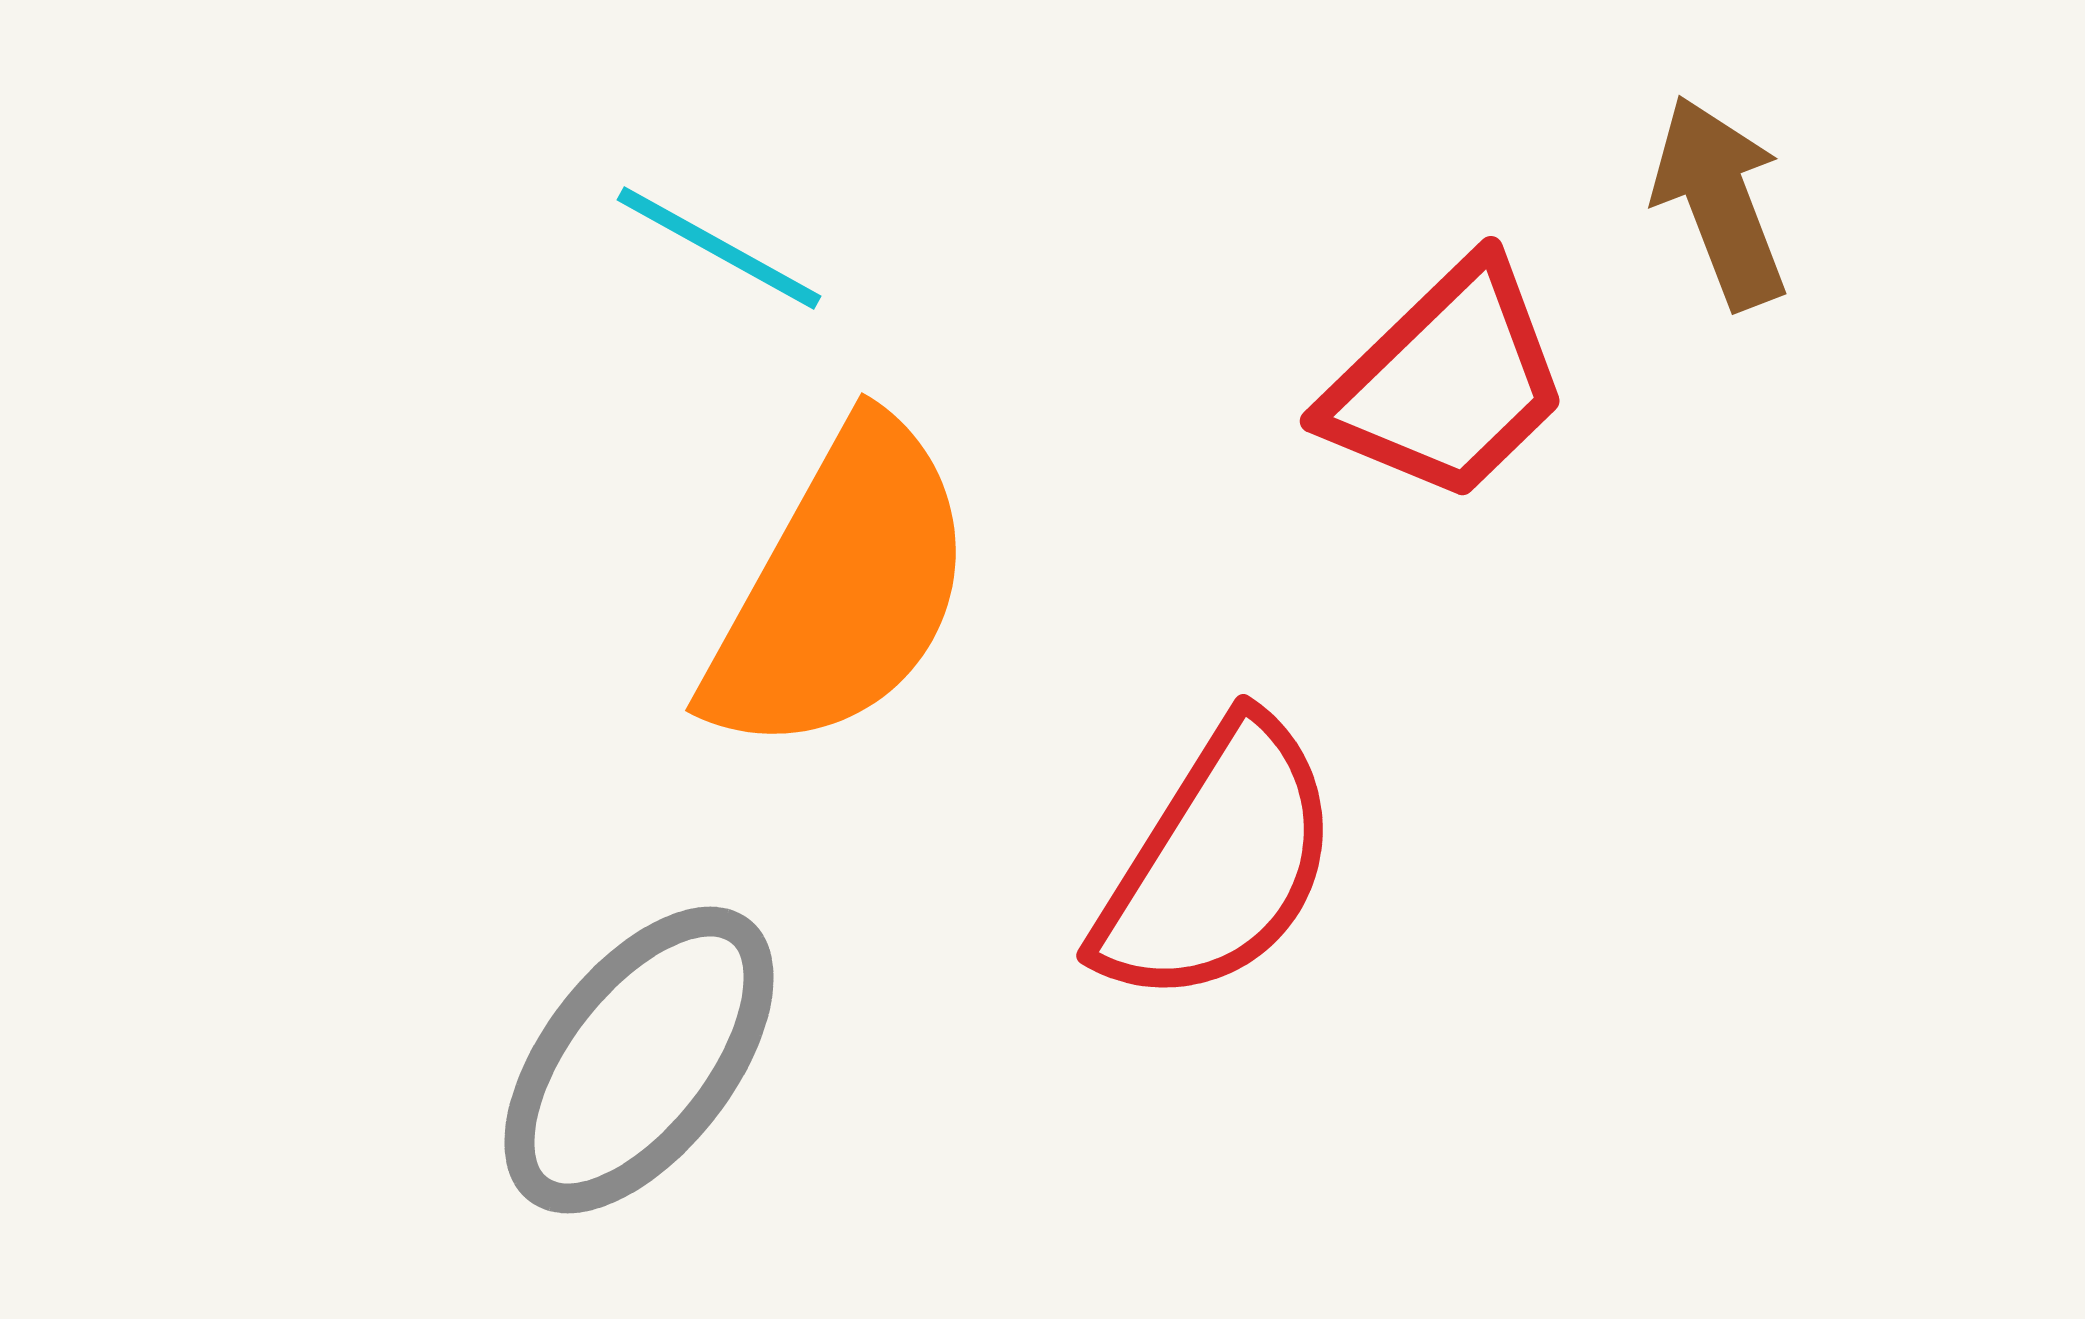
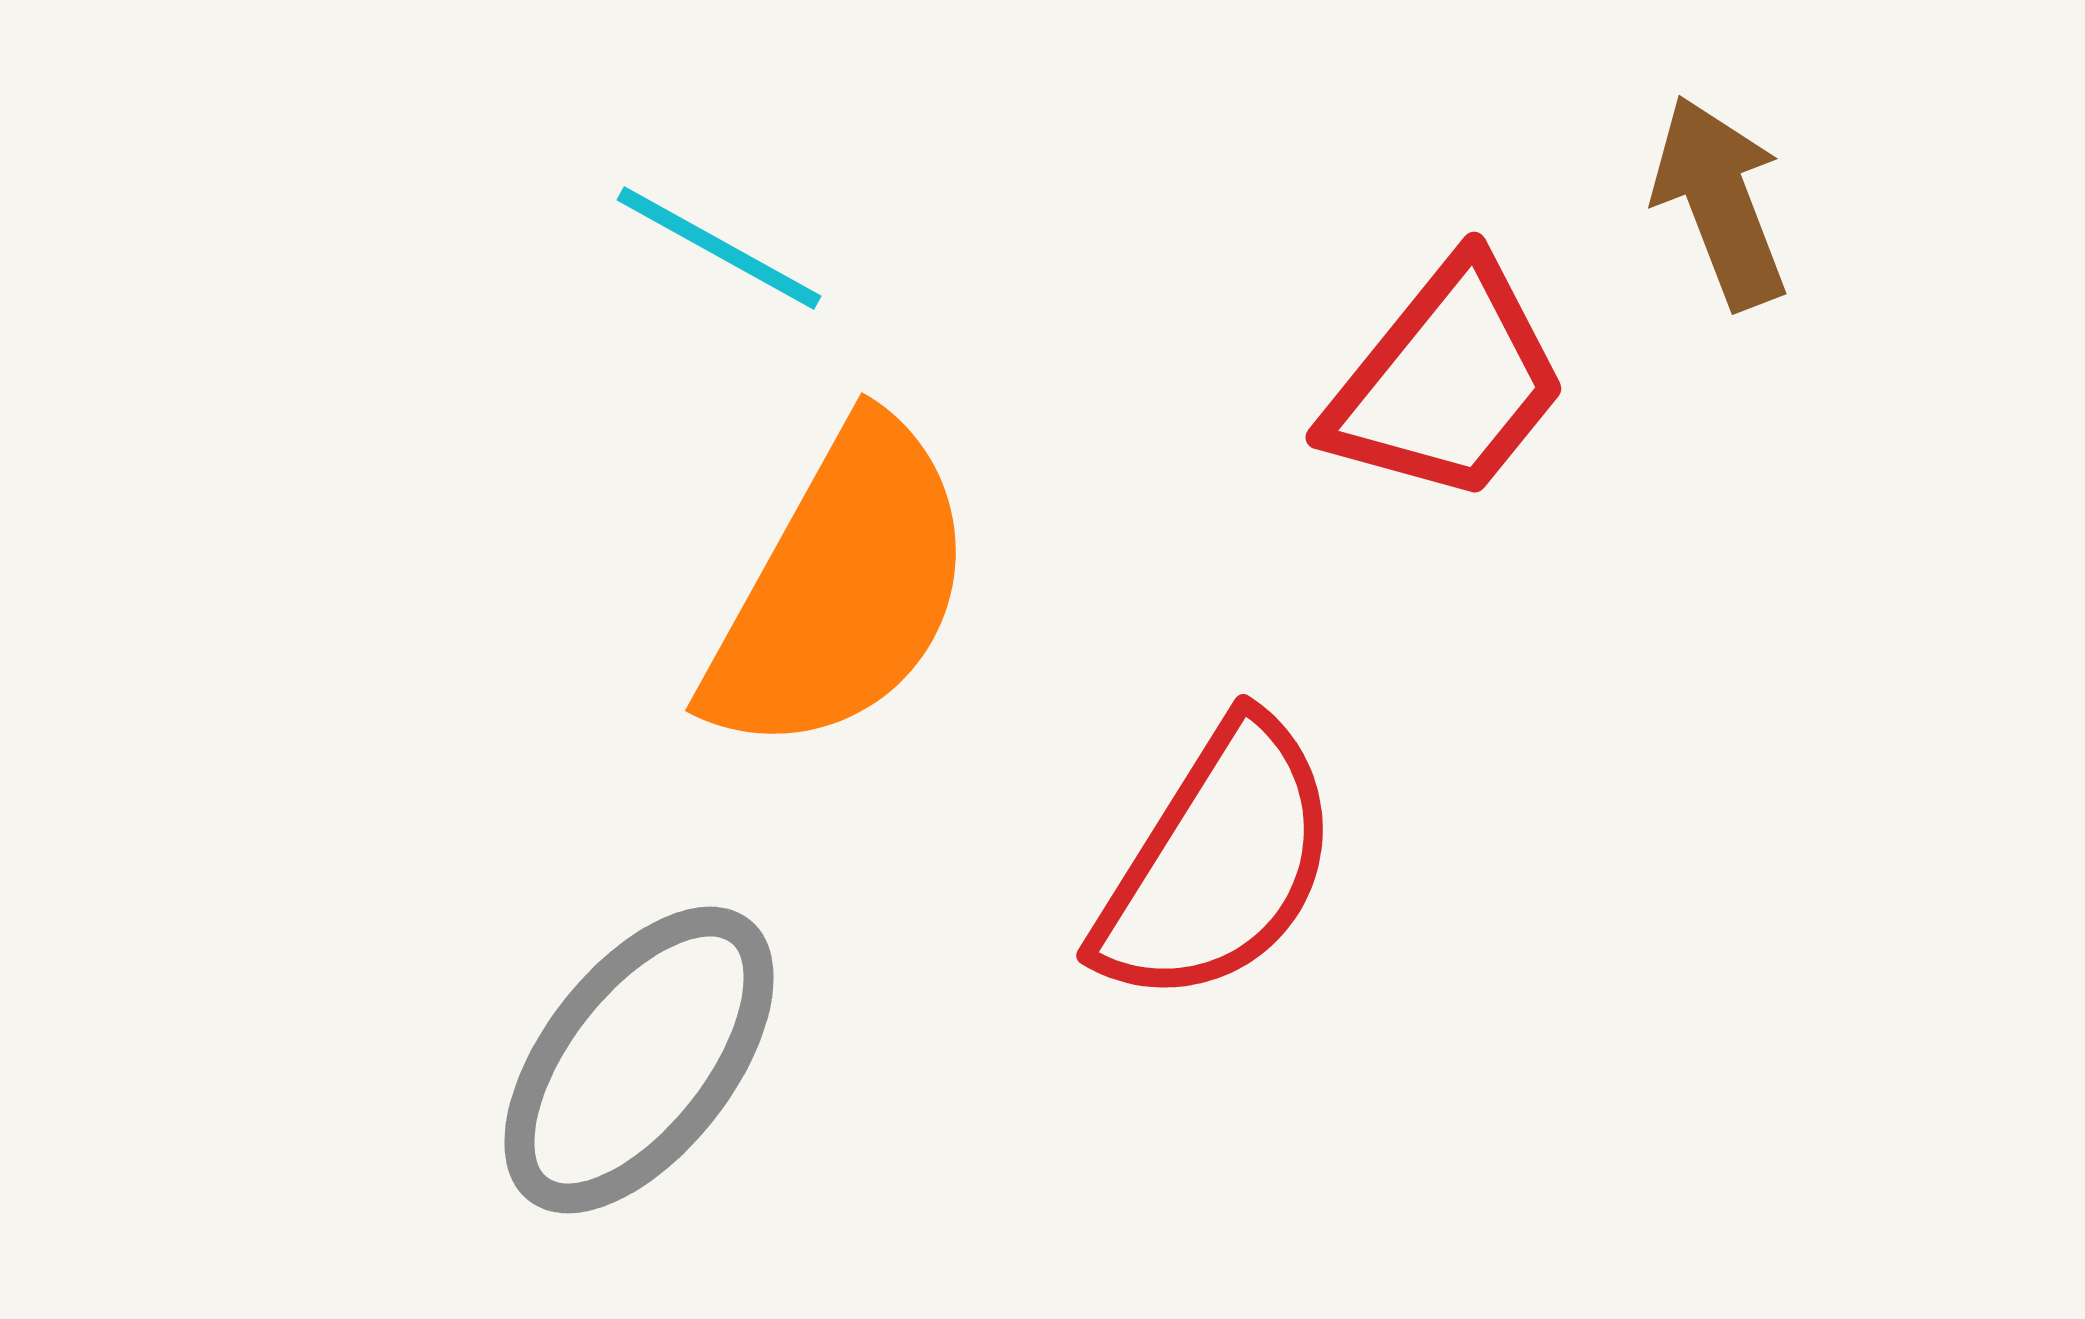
red trapezoid: rotated 7 degrees counterclockwise
